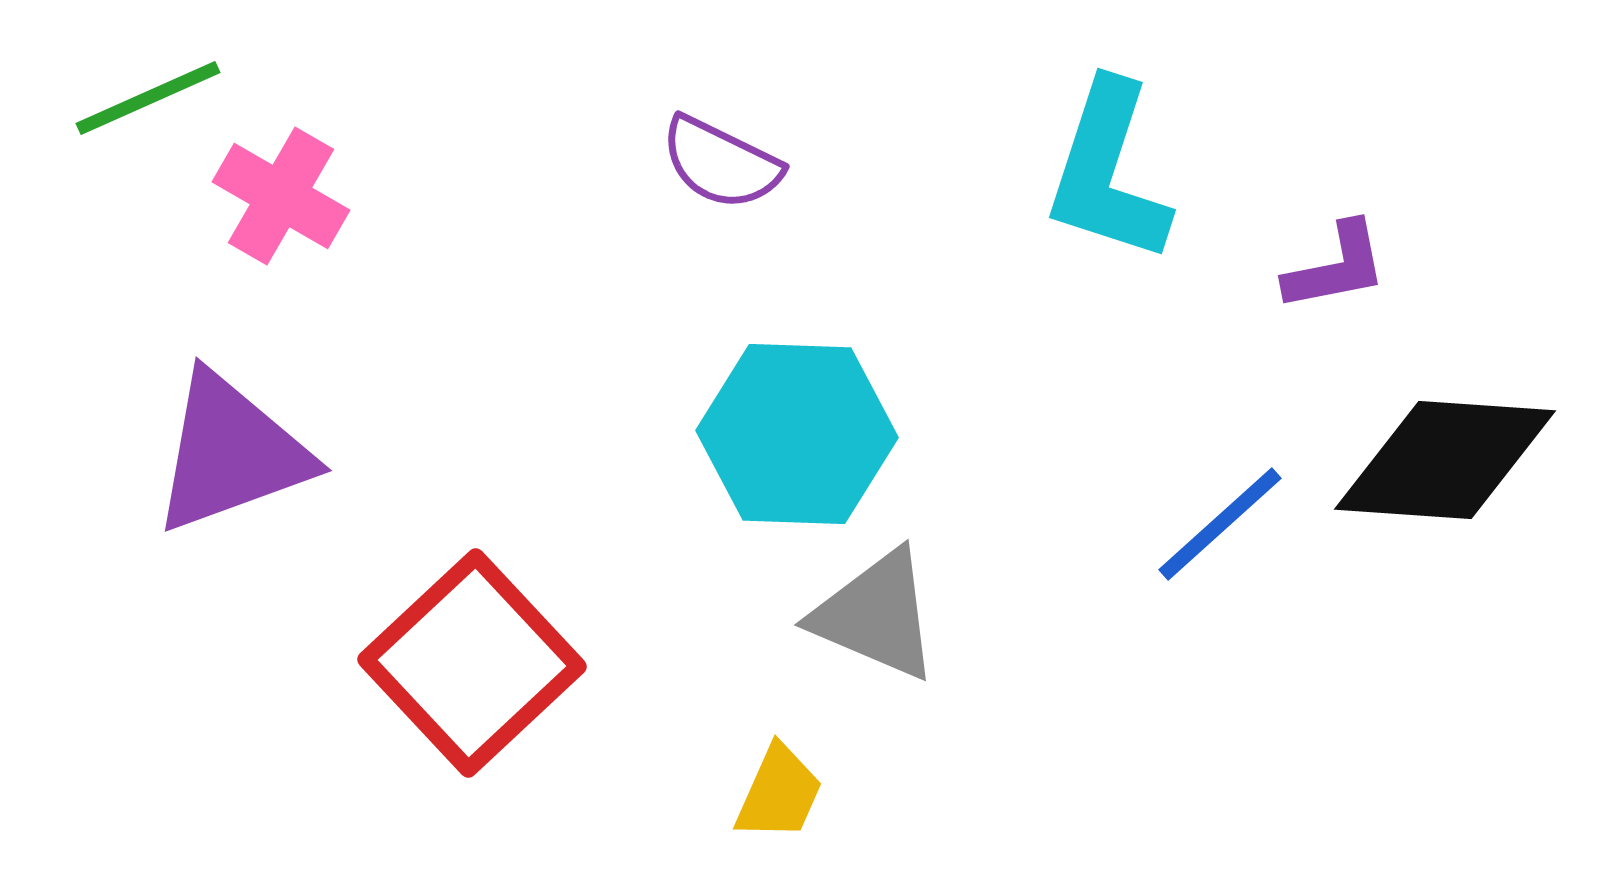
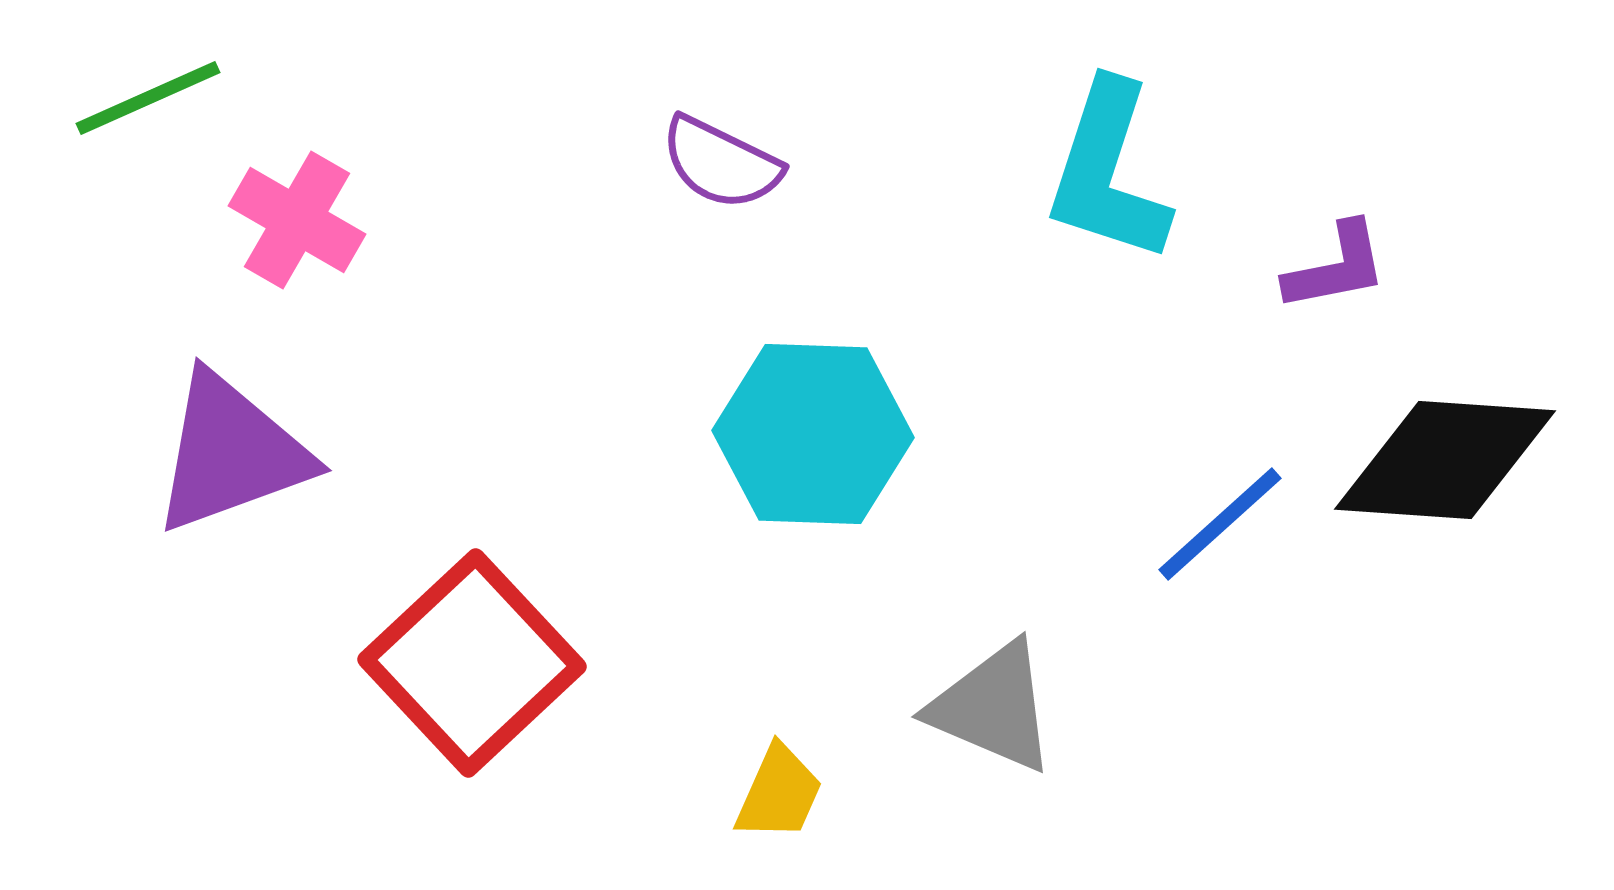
pink cross: moved 16 px right, 24 px down
cyan hexagon: moved 16 px right
gray triangle: moved 117 px right, 92 px down
